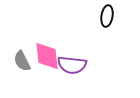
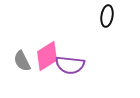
pink diamond: rotated 64 degrees clockwise
purple semicircle: moved 2 px left
